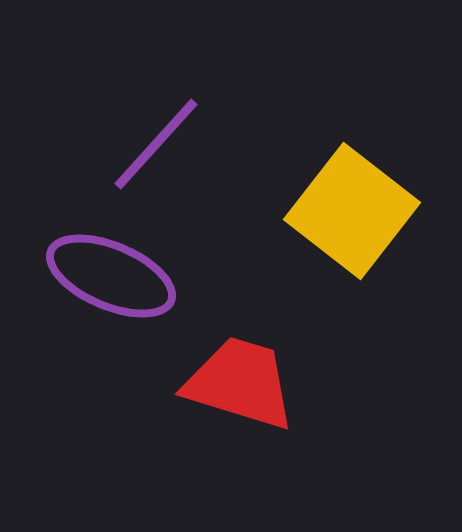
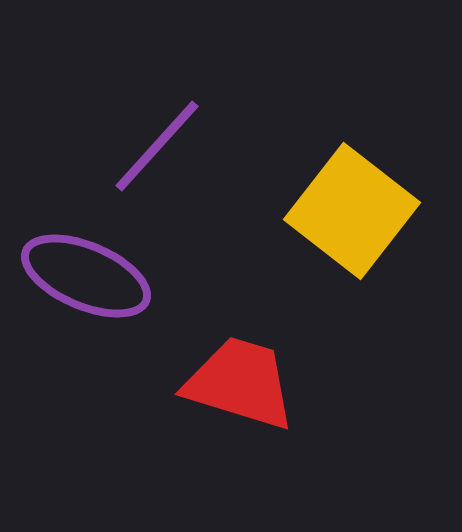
purple line: moved 1 px right, 2 px down
purple ellipse: moved 25 px left
